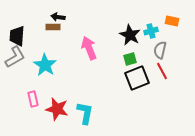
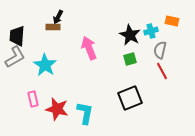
black arrow: rotated 72 degrees counterclockwise
black square: moved 7 px left, 20 px down
